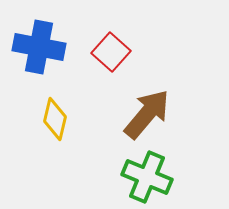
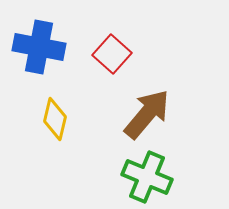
red square: moved 1 px right, 2 px down
